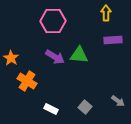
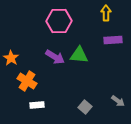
pink hexagon: moved 6 px right
white rectangle: moved 14 px left, 4 px up; rotated 32 degrees counterclockwise
